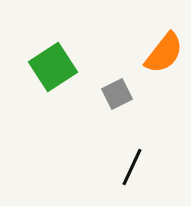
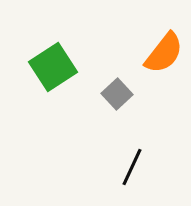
gray square: rotated 16 degrees counterclockwise
